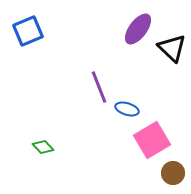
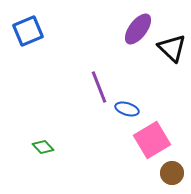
brown circle: moved 1 px left
